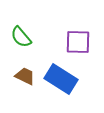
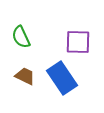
green semicircle: rotated 15 degrees clockwise
blue rectangle: moved 1 px right, 1 px up; rotated 24 degrees clockwise
